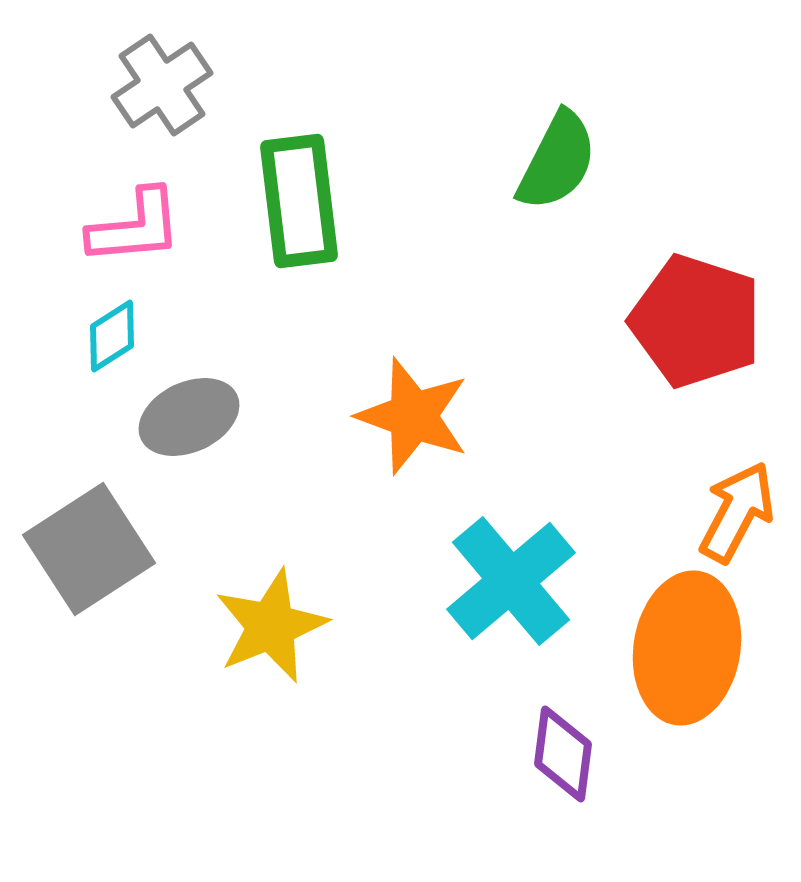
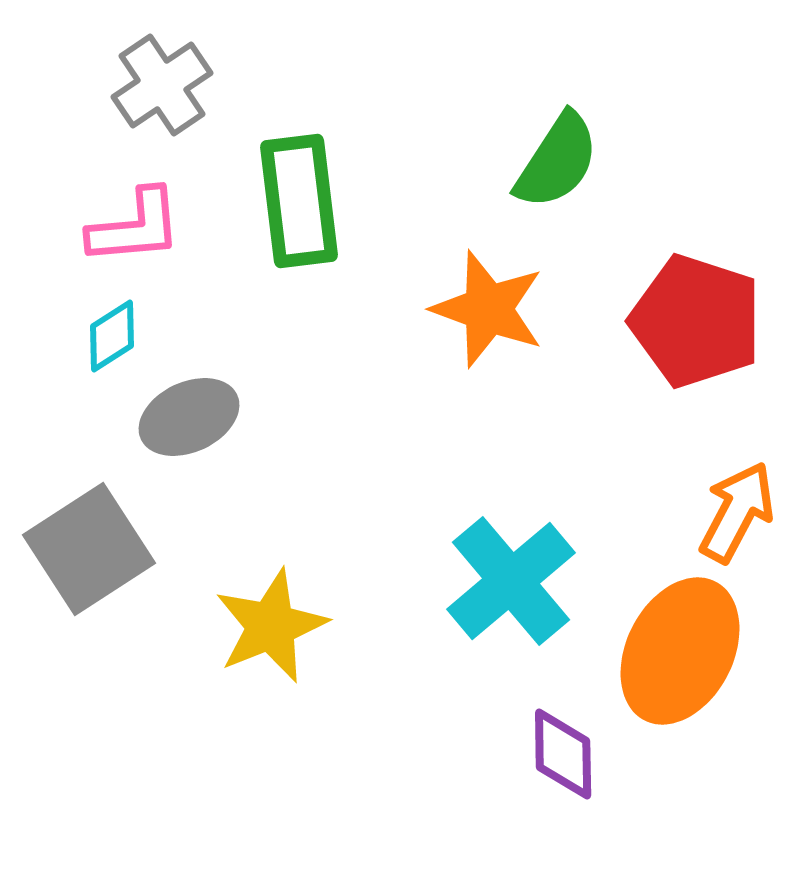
green semicircle: rotated 6 degrees clockwise
orange star: moved 75 px right, 107 px up
orange ellipse: moved 7 px left, 3 px down; rotated 18 degrees clockwise
purple diamond: rotated 8 degrees counterclockwise
